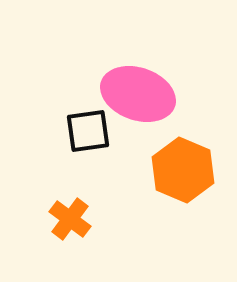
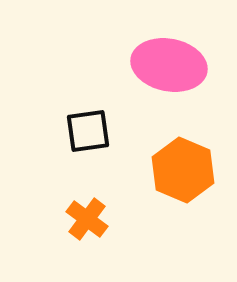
pink ellipse: moved 31 px right, 29 px up; rotated 8 degrees counterclockwise
orange cross: moved 17 px right
